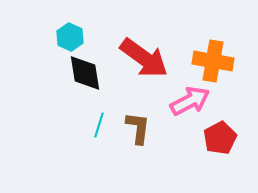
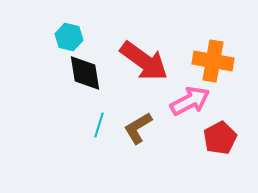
cyan hexagon: moved 1 px left; rotated 12 degrees counterclockwise
red arrow: moved 3 px down
brown L-shape: rotated 128 degrees counterclockwise
